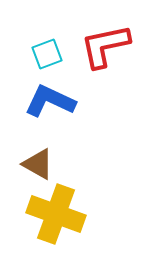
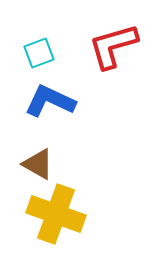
red L-shape: moved 8 px right; rotated 4 degrees counterclockwise
cyan square: moved 8 px left, 1 px up
